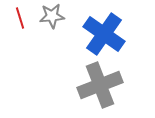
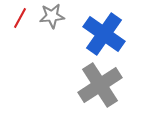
red line: rotated 45 degrees clockwise
gray cross: rotated 12 degrees counterclockwise
